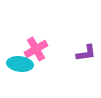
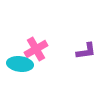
purple L-shape: moved 2 px up
